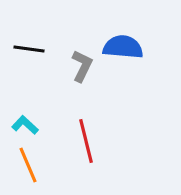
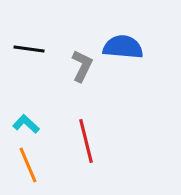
cyan L-shape: moved 1 px right, 1 px up
